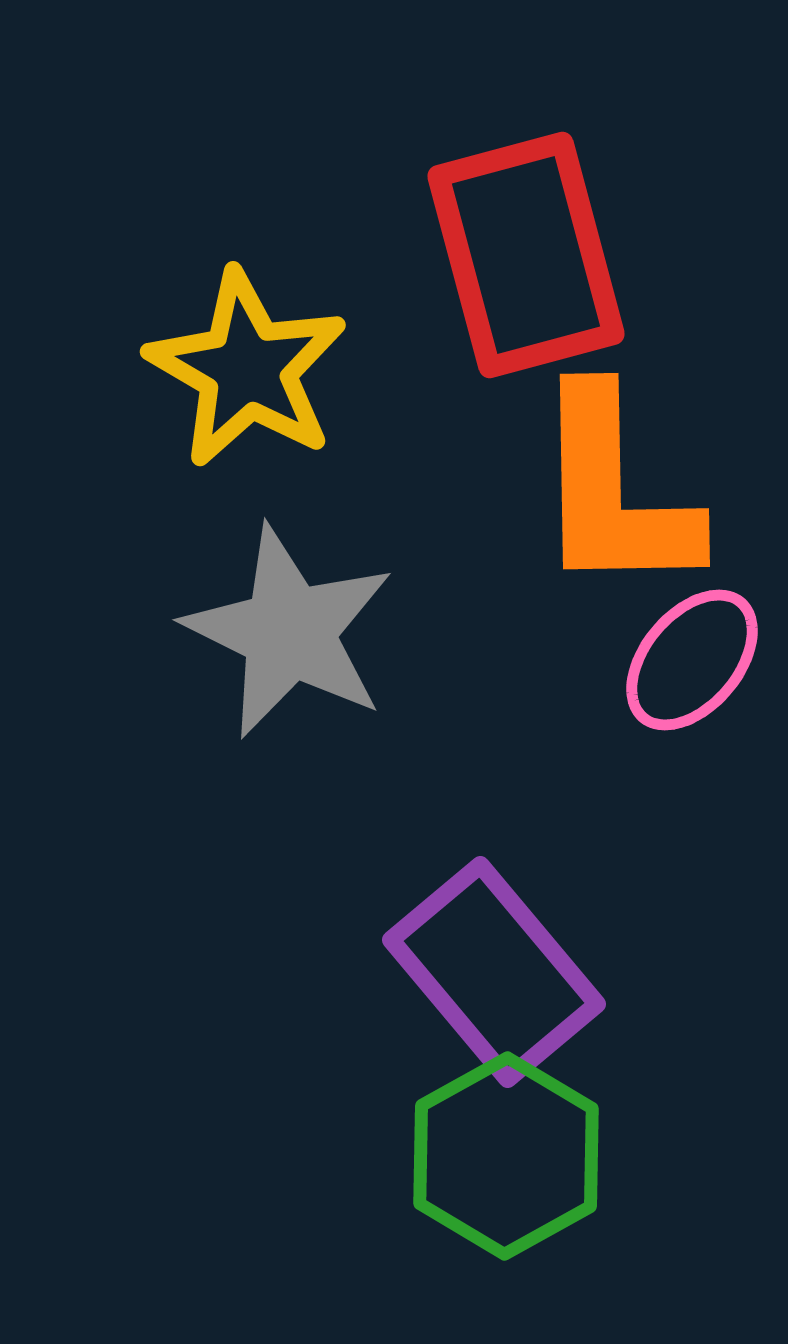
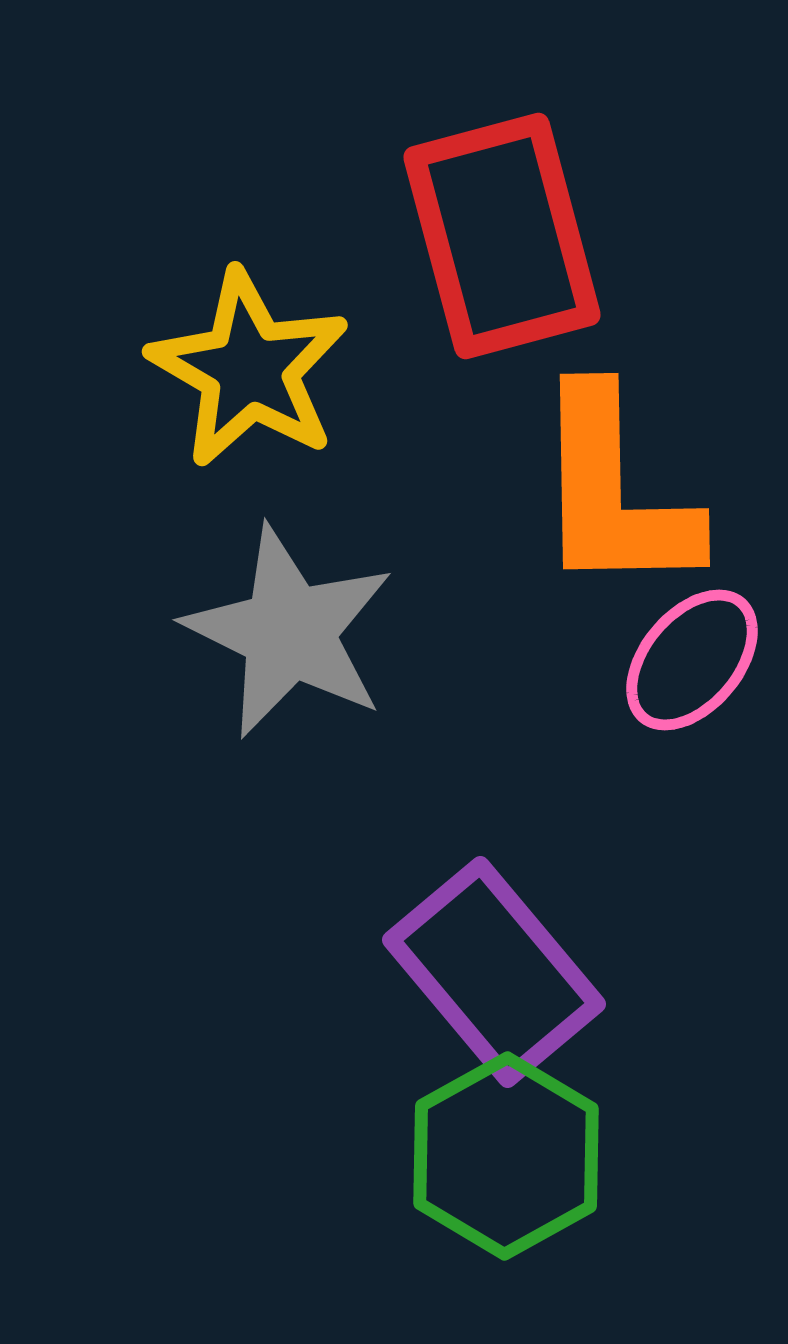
red rectangle: moved 24 px left, 19 px up
yellow star: moved 2 px right
